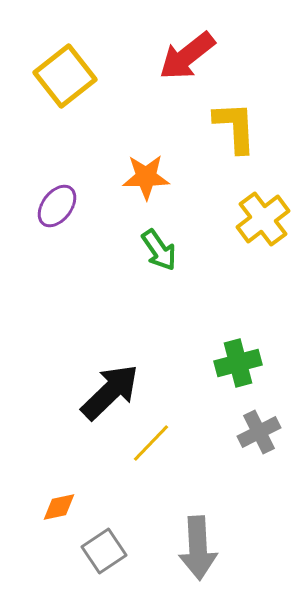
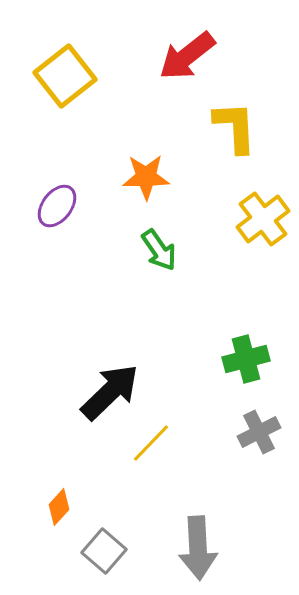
green cross: moved 8 px right, 4 px up
orange diamond: rotated 36 degrees counterclockwise
gray square: rotated 15 degrees counterclockwise
